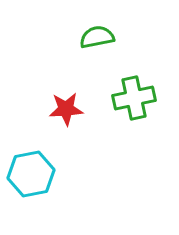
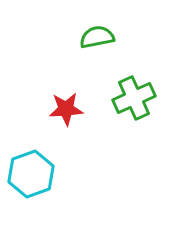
green cross: rotated 12 degrees counterclockwise
cyan hexagon: rotated 9 degrees counterclockwise
